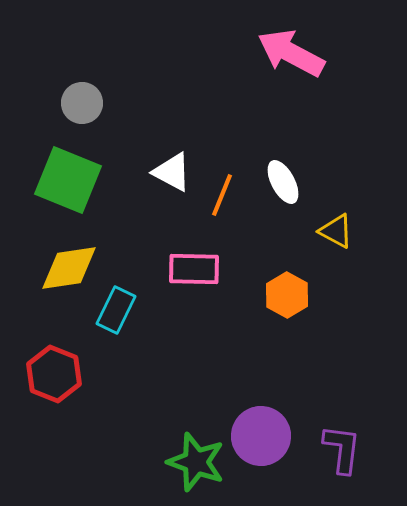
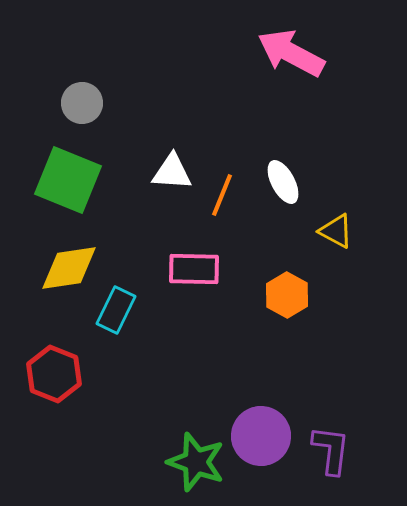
white triangle: rotated 24 degrees counterclockwise
purple L-shape: moved 11 px left, 1 px down
